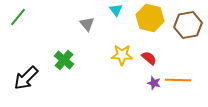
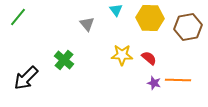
yellow hexagon: rotated 12 degrees counterclockwise
brown hexagon: moved 2 px down
